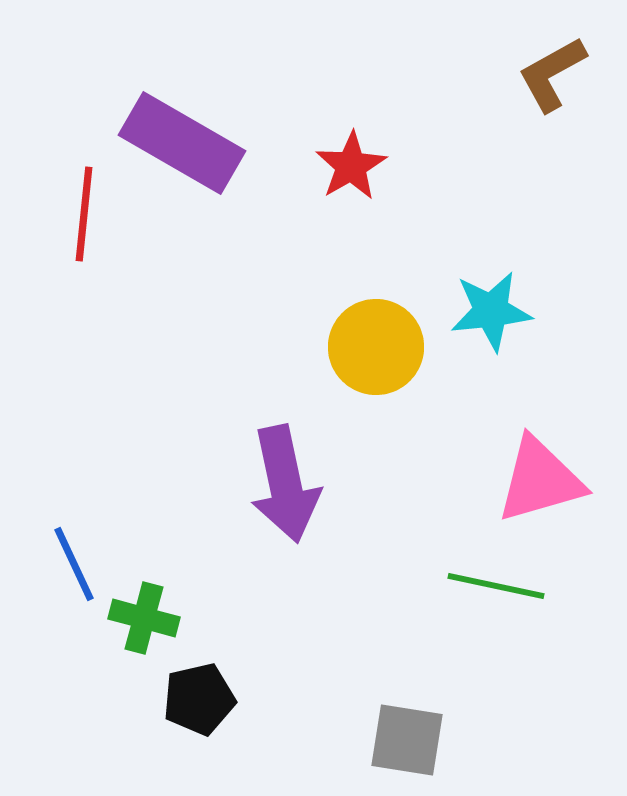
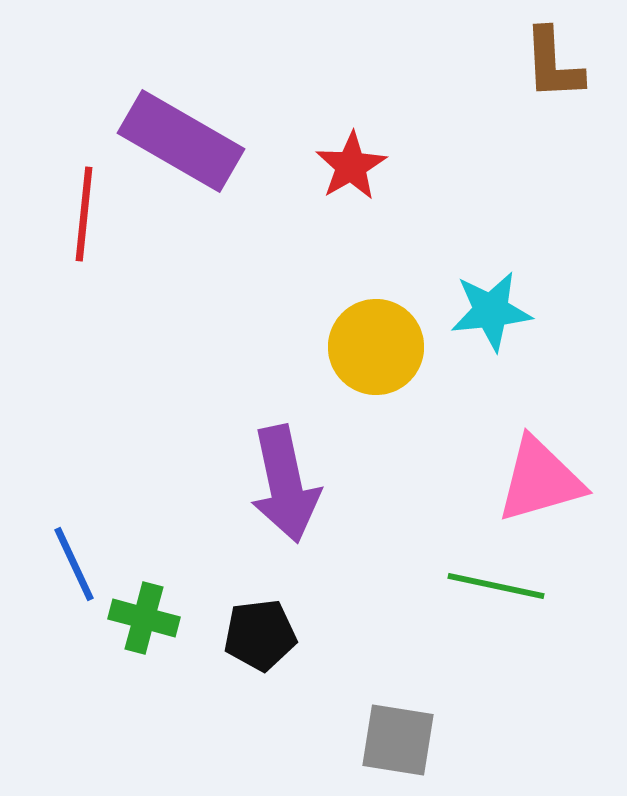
brown L-shape: moved 1 px right, 10 px up; rotated 64 degrees counterclockwise
purple rectangle: moved 1 px left, 2 px up
black pentagon: moved 61 px right, 64 px up; rotated 6 degrees clockwise
gray square: moved 9 px left
